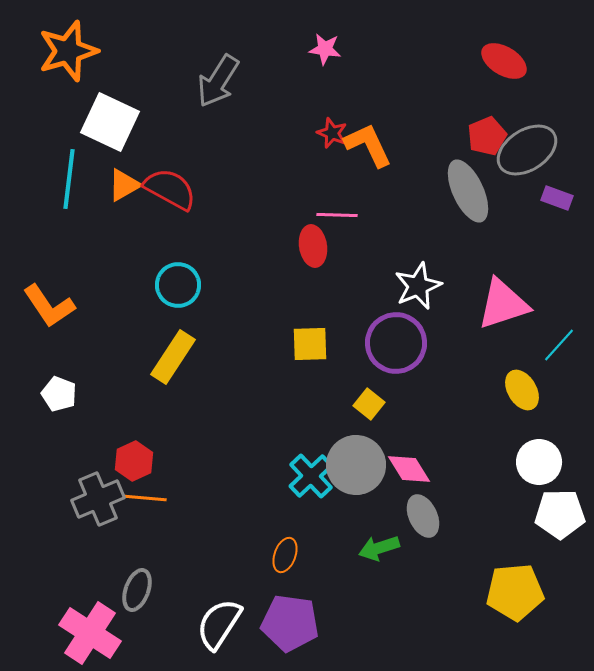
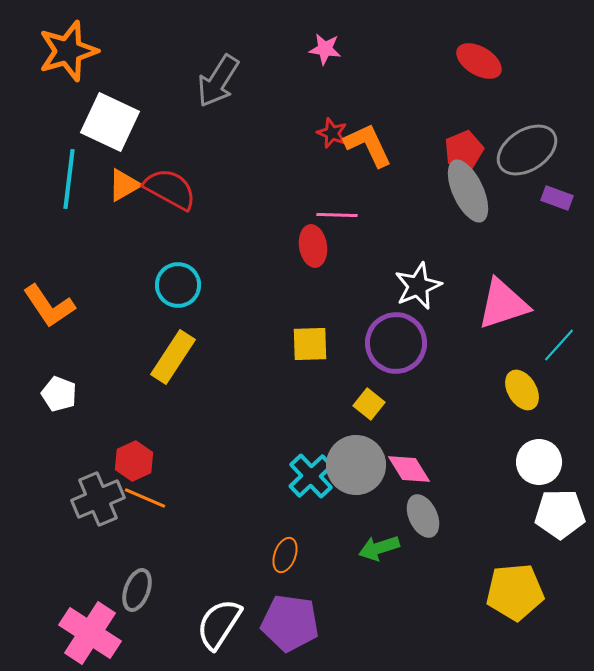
red ellipse at (504, 61): moved 25 px left
red pentagon at (487, 136): moved 23 px left, 14 px down
orange line at (145, 498): rotated 18 degrees clockwise
